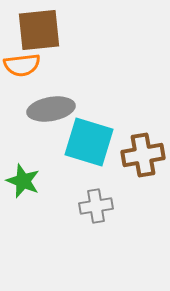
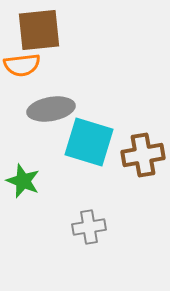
gray cross: moved 7 px left, 21 px down
